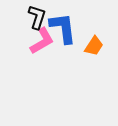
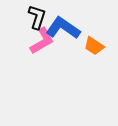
blue L-shape: rotated 48 degrees counterclockwise
orange trapezoid: rotated 90 degrees clockwise
